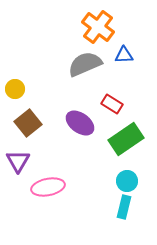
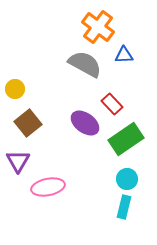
gray semicircle: rotated 52 degrees clockwise
red rectangle: rotated 15 degrees clockwise
purple ellipse: moved 5 px right
cyan circle: moved 2 px up
